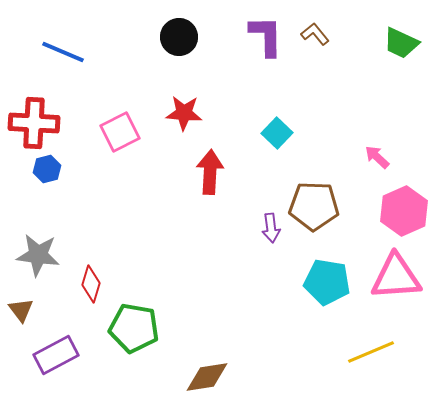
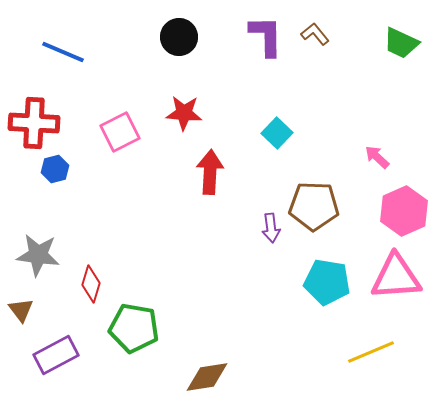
blue hexagon: moved 8 px right
